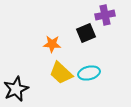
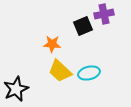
purple cross: moved 1 px left, 1 px up
black square: moved 3 px left, 7 px up
yellow trapezoid: moved 1 px left, 2 px up
